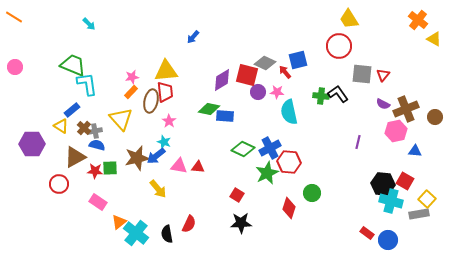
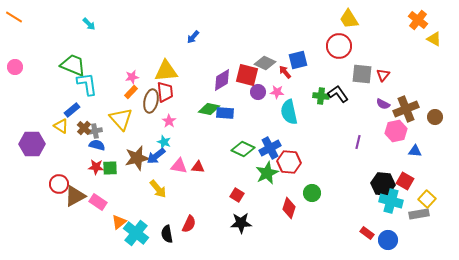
blue rectangle at (225, 116): moved 3 px up
brown triangle at (75, 157): moved 39 px down
red star at (95, 171): moved 1 px right, 4 px up
